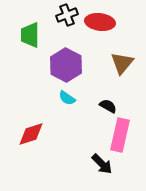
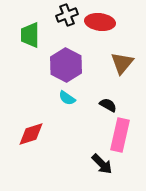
black semicircle: moved 1 px up
